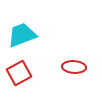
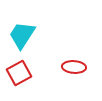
cyan trapezoid: rotated 36 degrees counterclockwise
